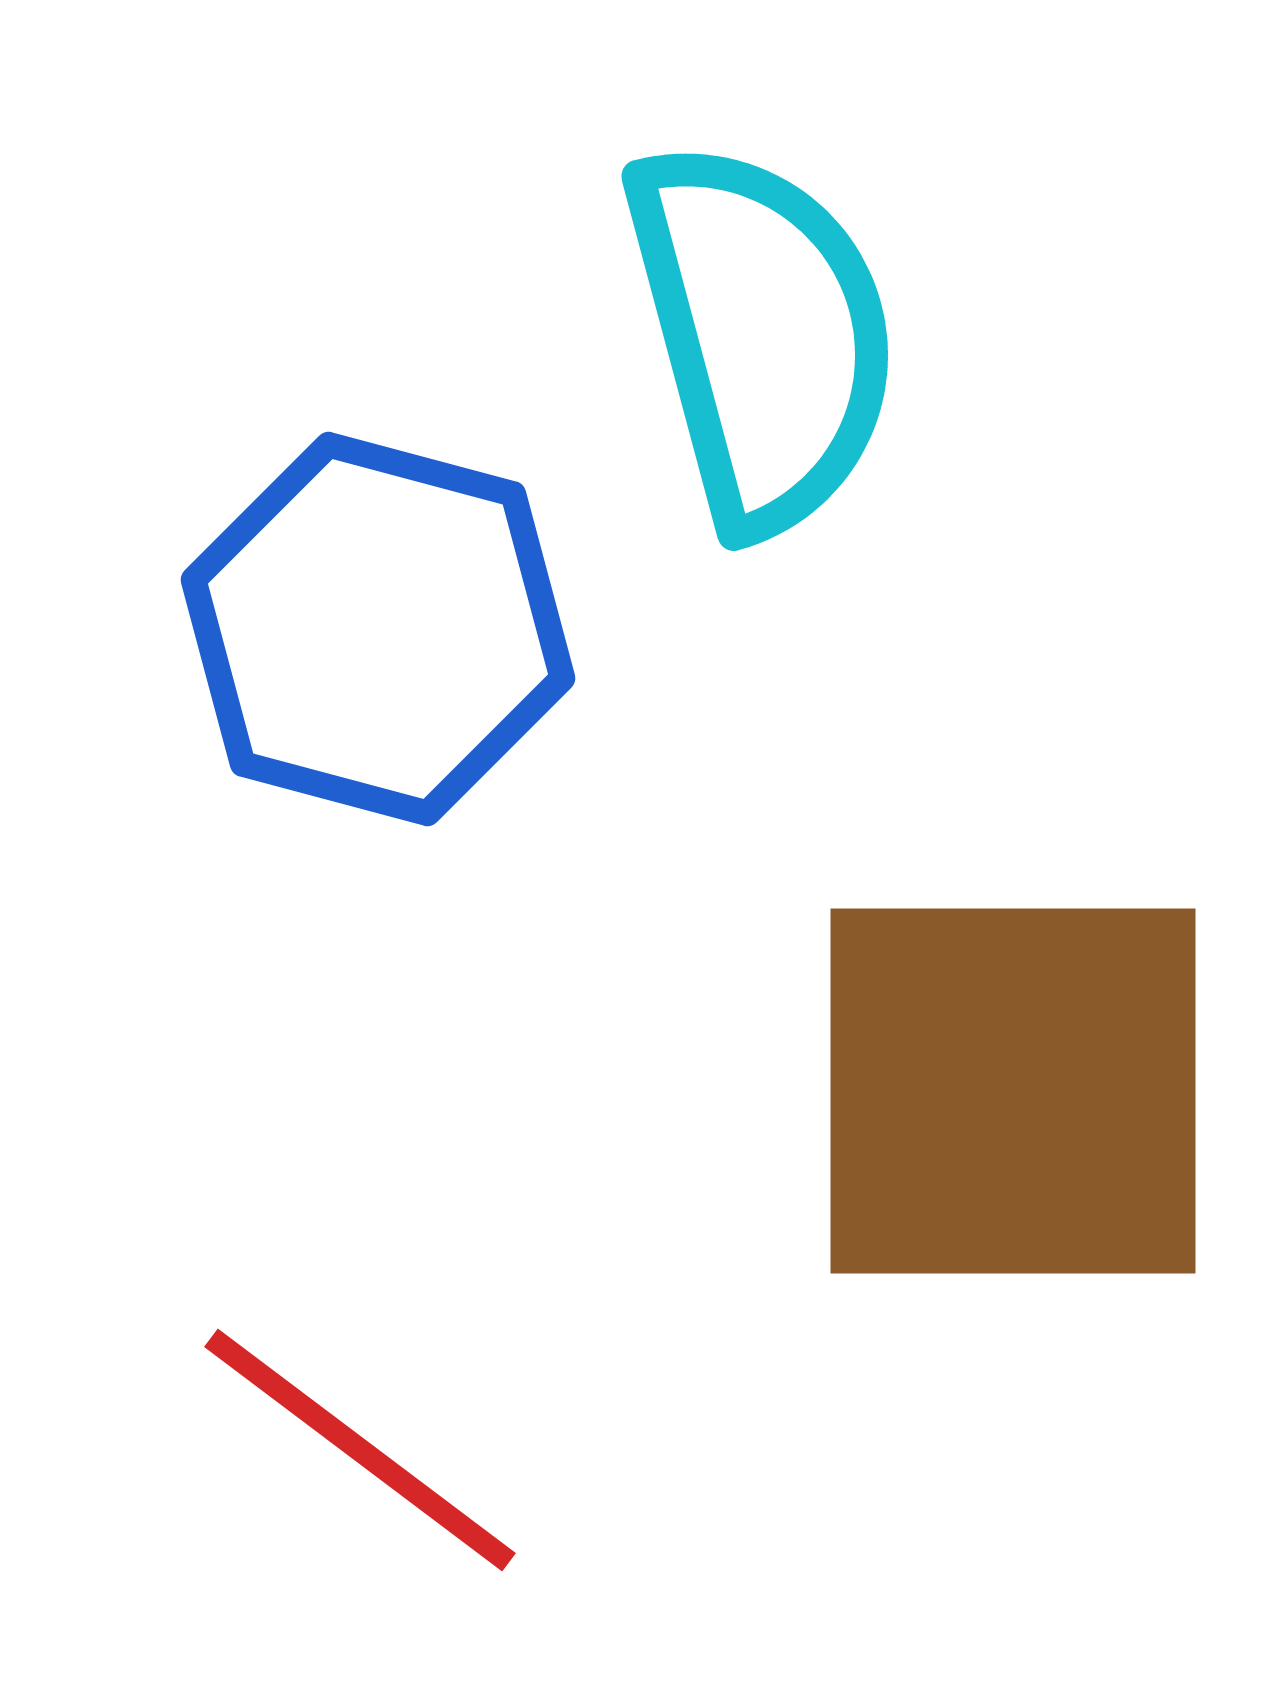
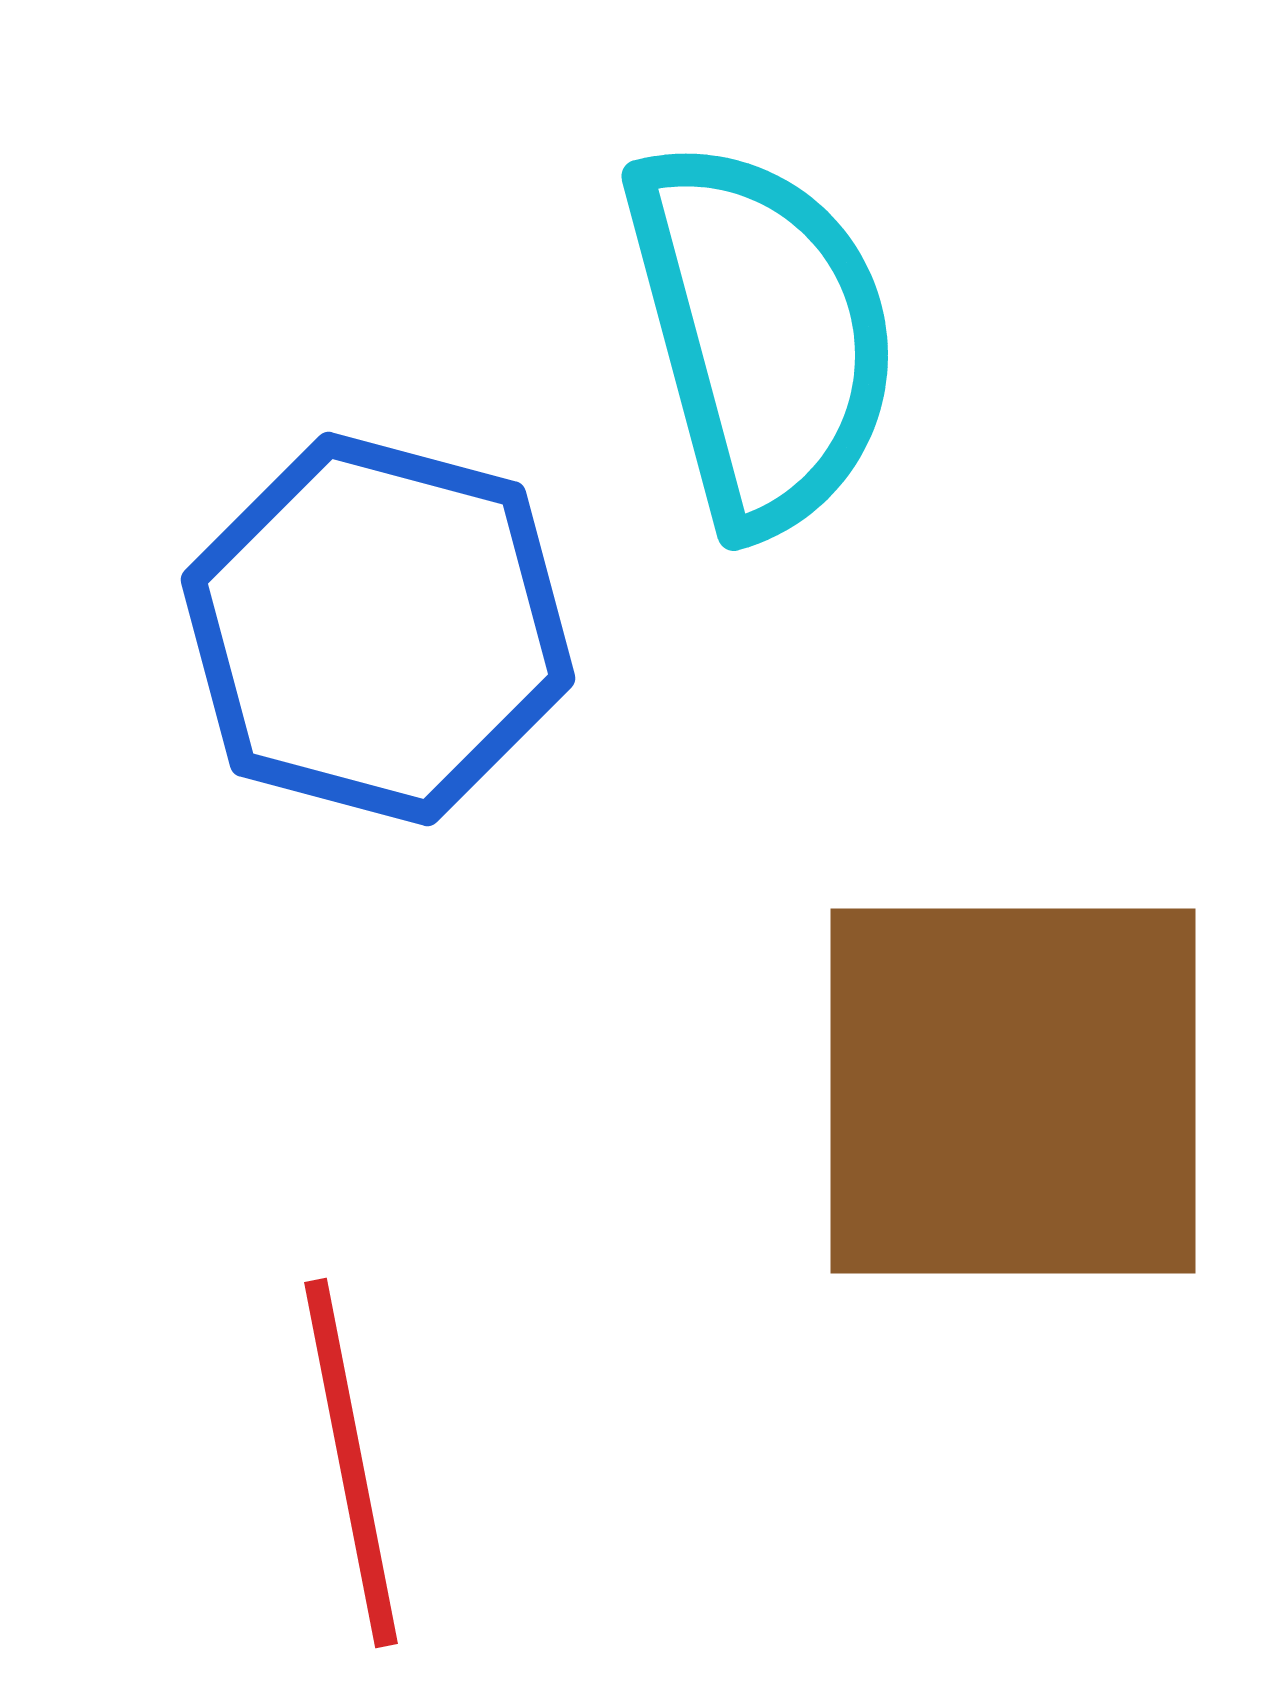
red line: moved 9 px left, 13 px down; rotated 42 degrees clockwise
